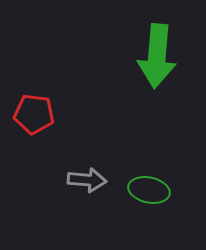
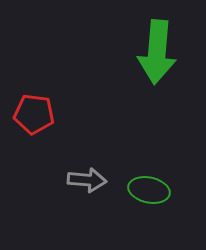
green arrow: moved 4 px up
